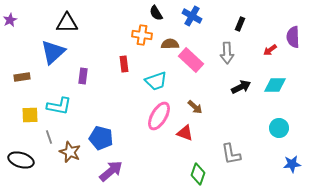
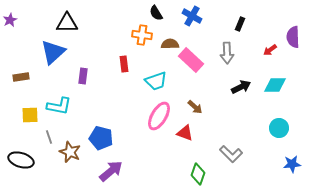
brown rectangle: moved 1 px left
gray L-shape: rotated 35 degrees counterclockwise
